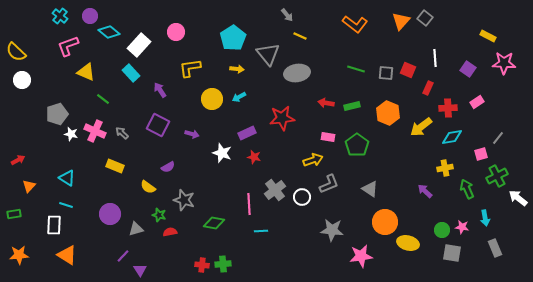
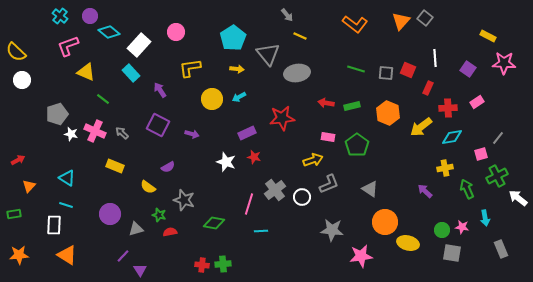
white star at (222, 153): moved 4 px right, 9 px down
pink line at (249, 204): rotated 20 degrees clockwise
gray rectangle at (495, 248): moved 6 px right, 1 px down
